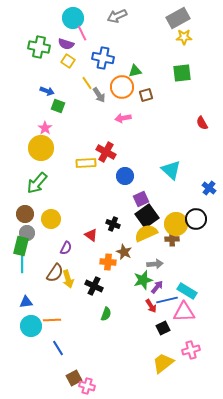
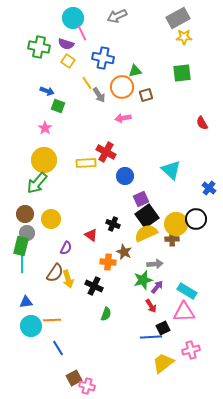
yellow circle at (41, 148): moved 3 px right, 12 px down
blue line at (167, 300): moved 16 px left, 37 px down; rotated 10 degrees clockwise
